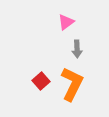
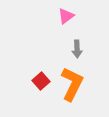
pink triangle: moved 6 px up
